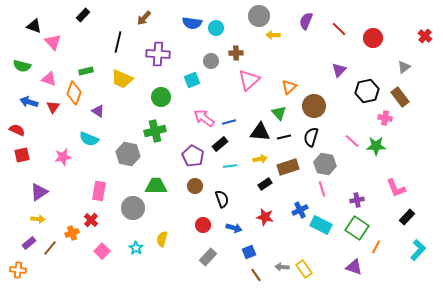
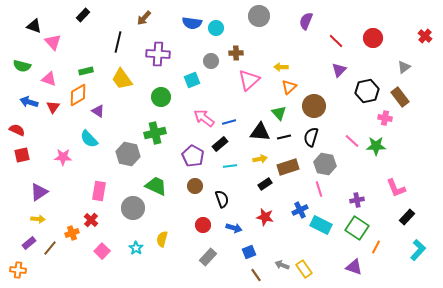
red line at (339, 29): moved 3 px left, 12 px down
yellow arrow at (273, 35): moved 8 px right, 32 px down
yellow trapezoid at (122, 79): rotated 30 degrees clockwise
orange diamond at (74, 93): moved 4 px right, 2 px down; rotated 40 degrees clockwise
green cross at (155, 131): moved 2 px down
cyan semicircle at (89, 139): rotated 24 degrees clockwise
pink star at (63, 157): rotated 12 degrees clockwise
green trapezoid at (156, 186): rotated 25 degrees clockwise
pink line at (322, 189): moved 3 px left
gray arrow at (282, 267): moved 2 px up; rotated 16 degrees clockwise
